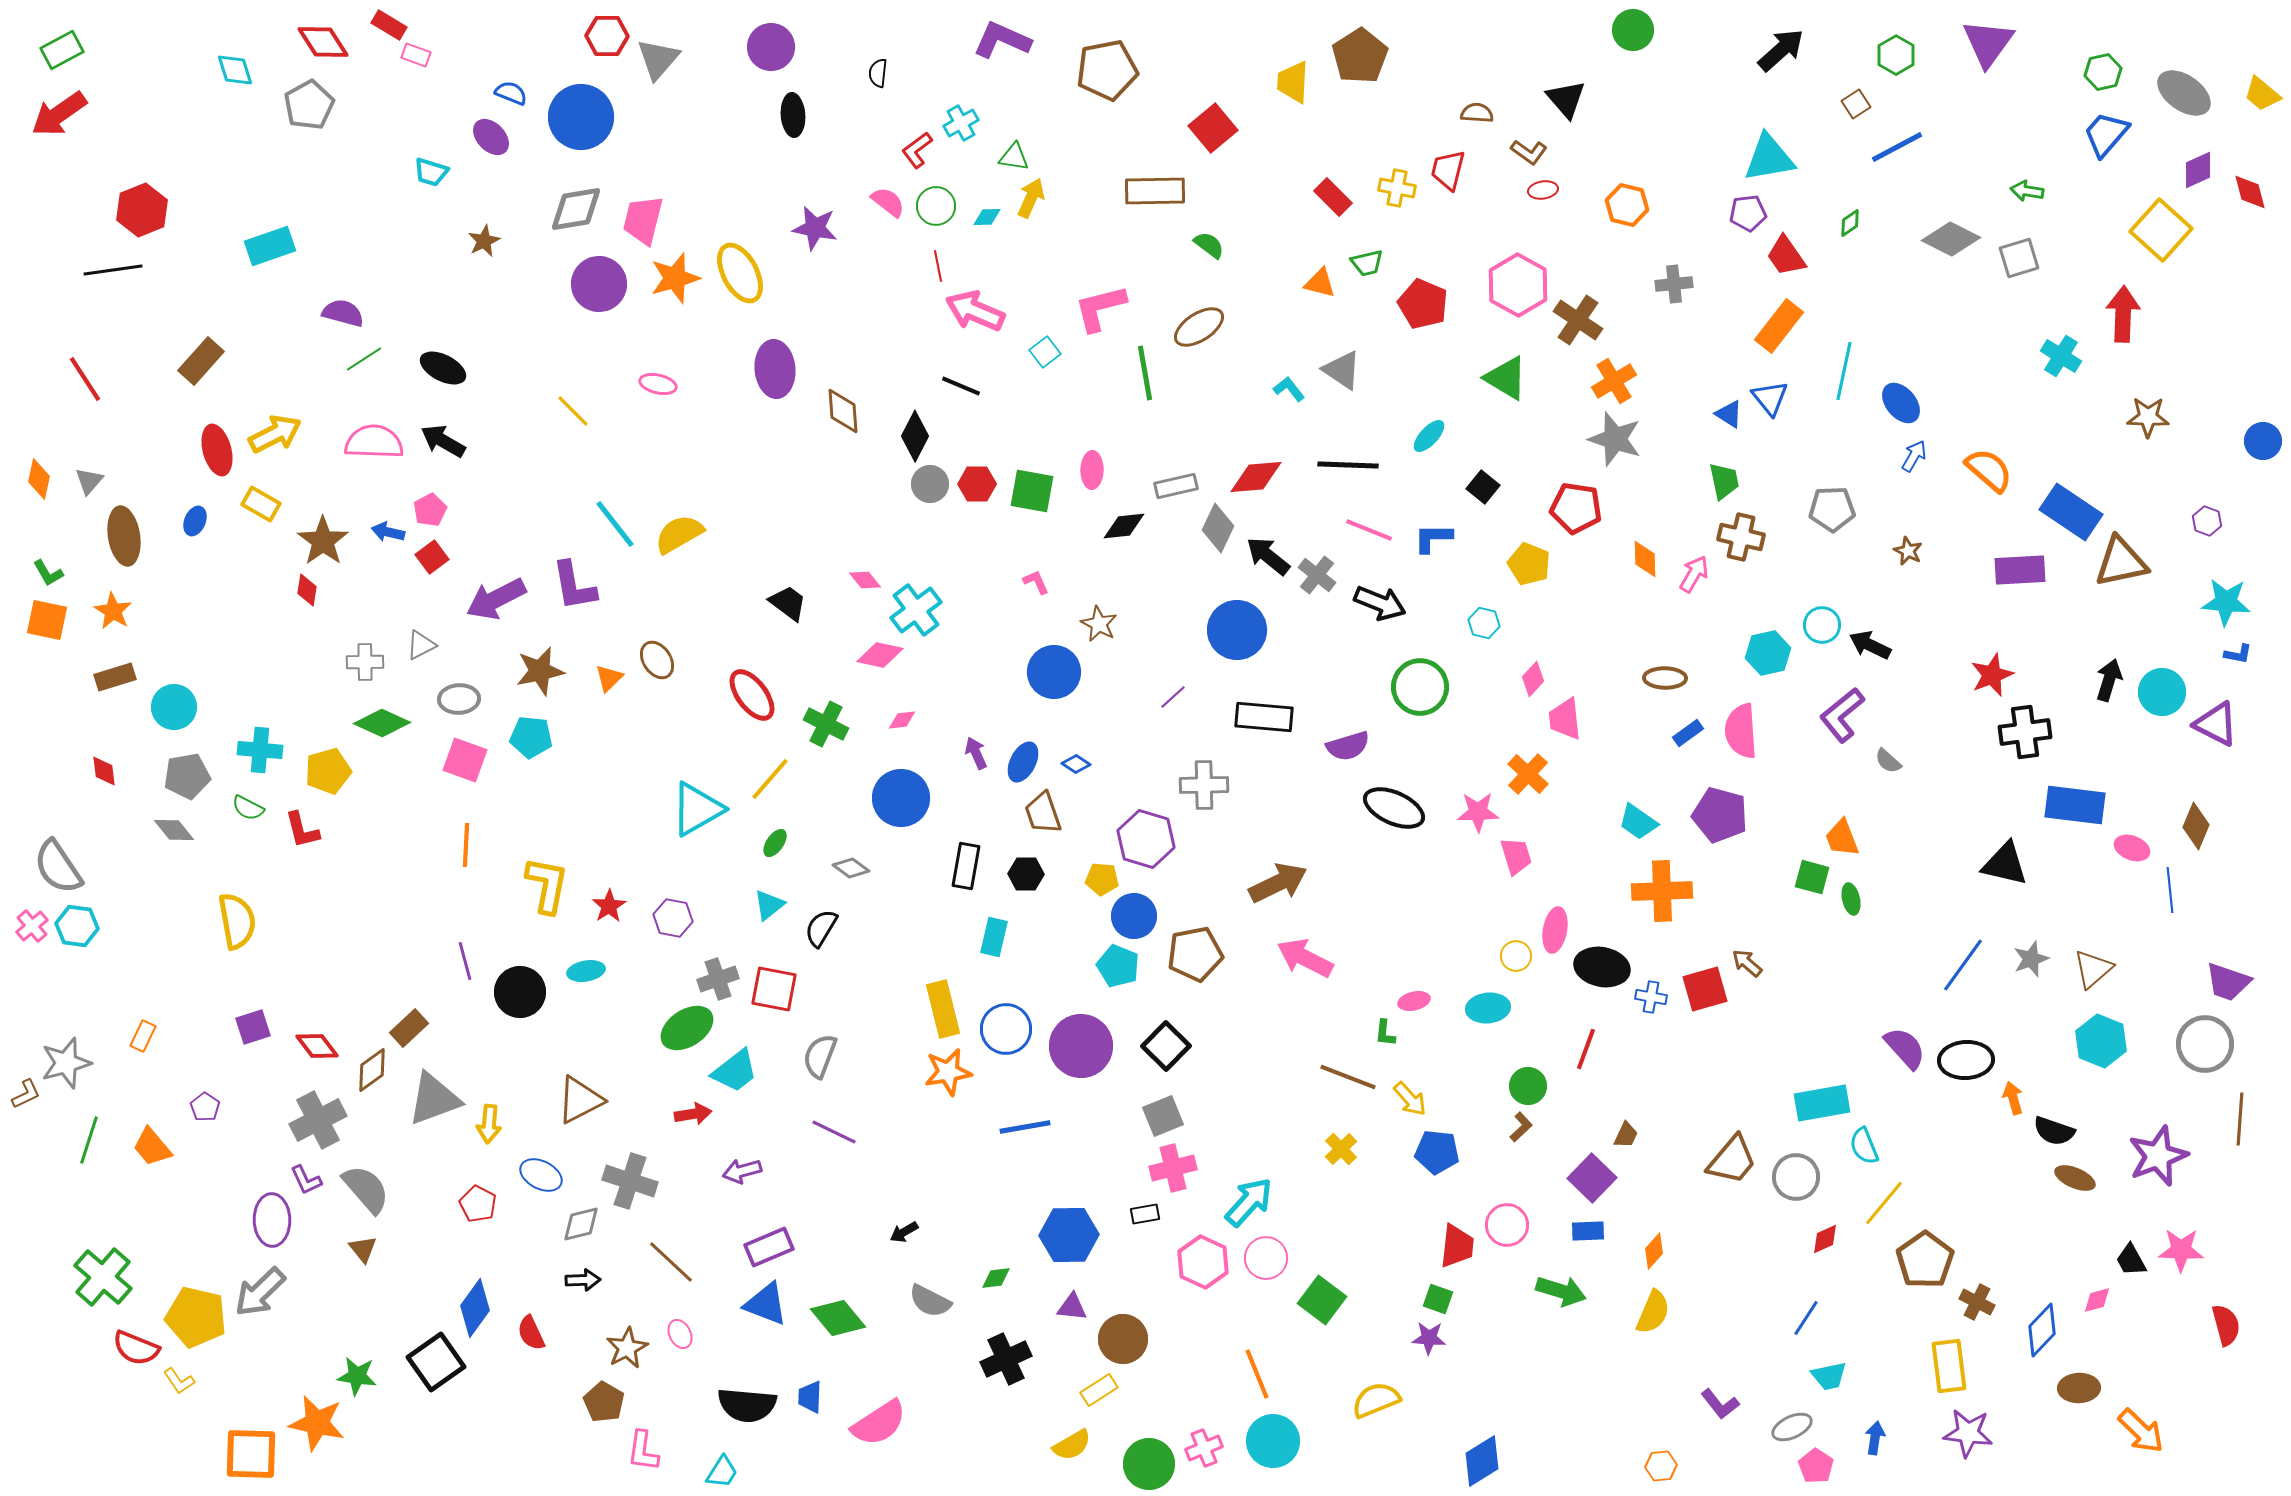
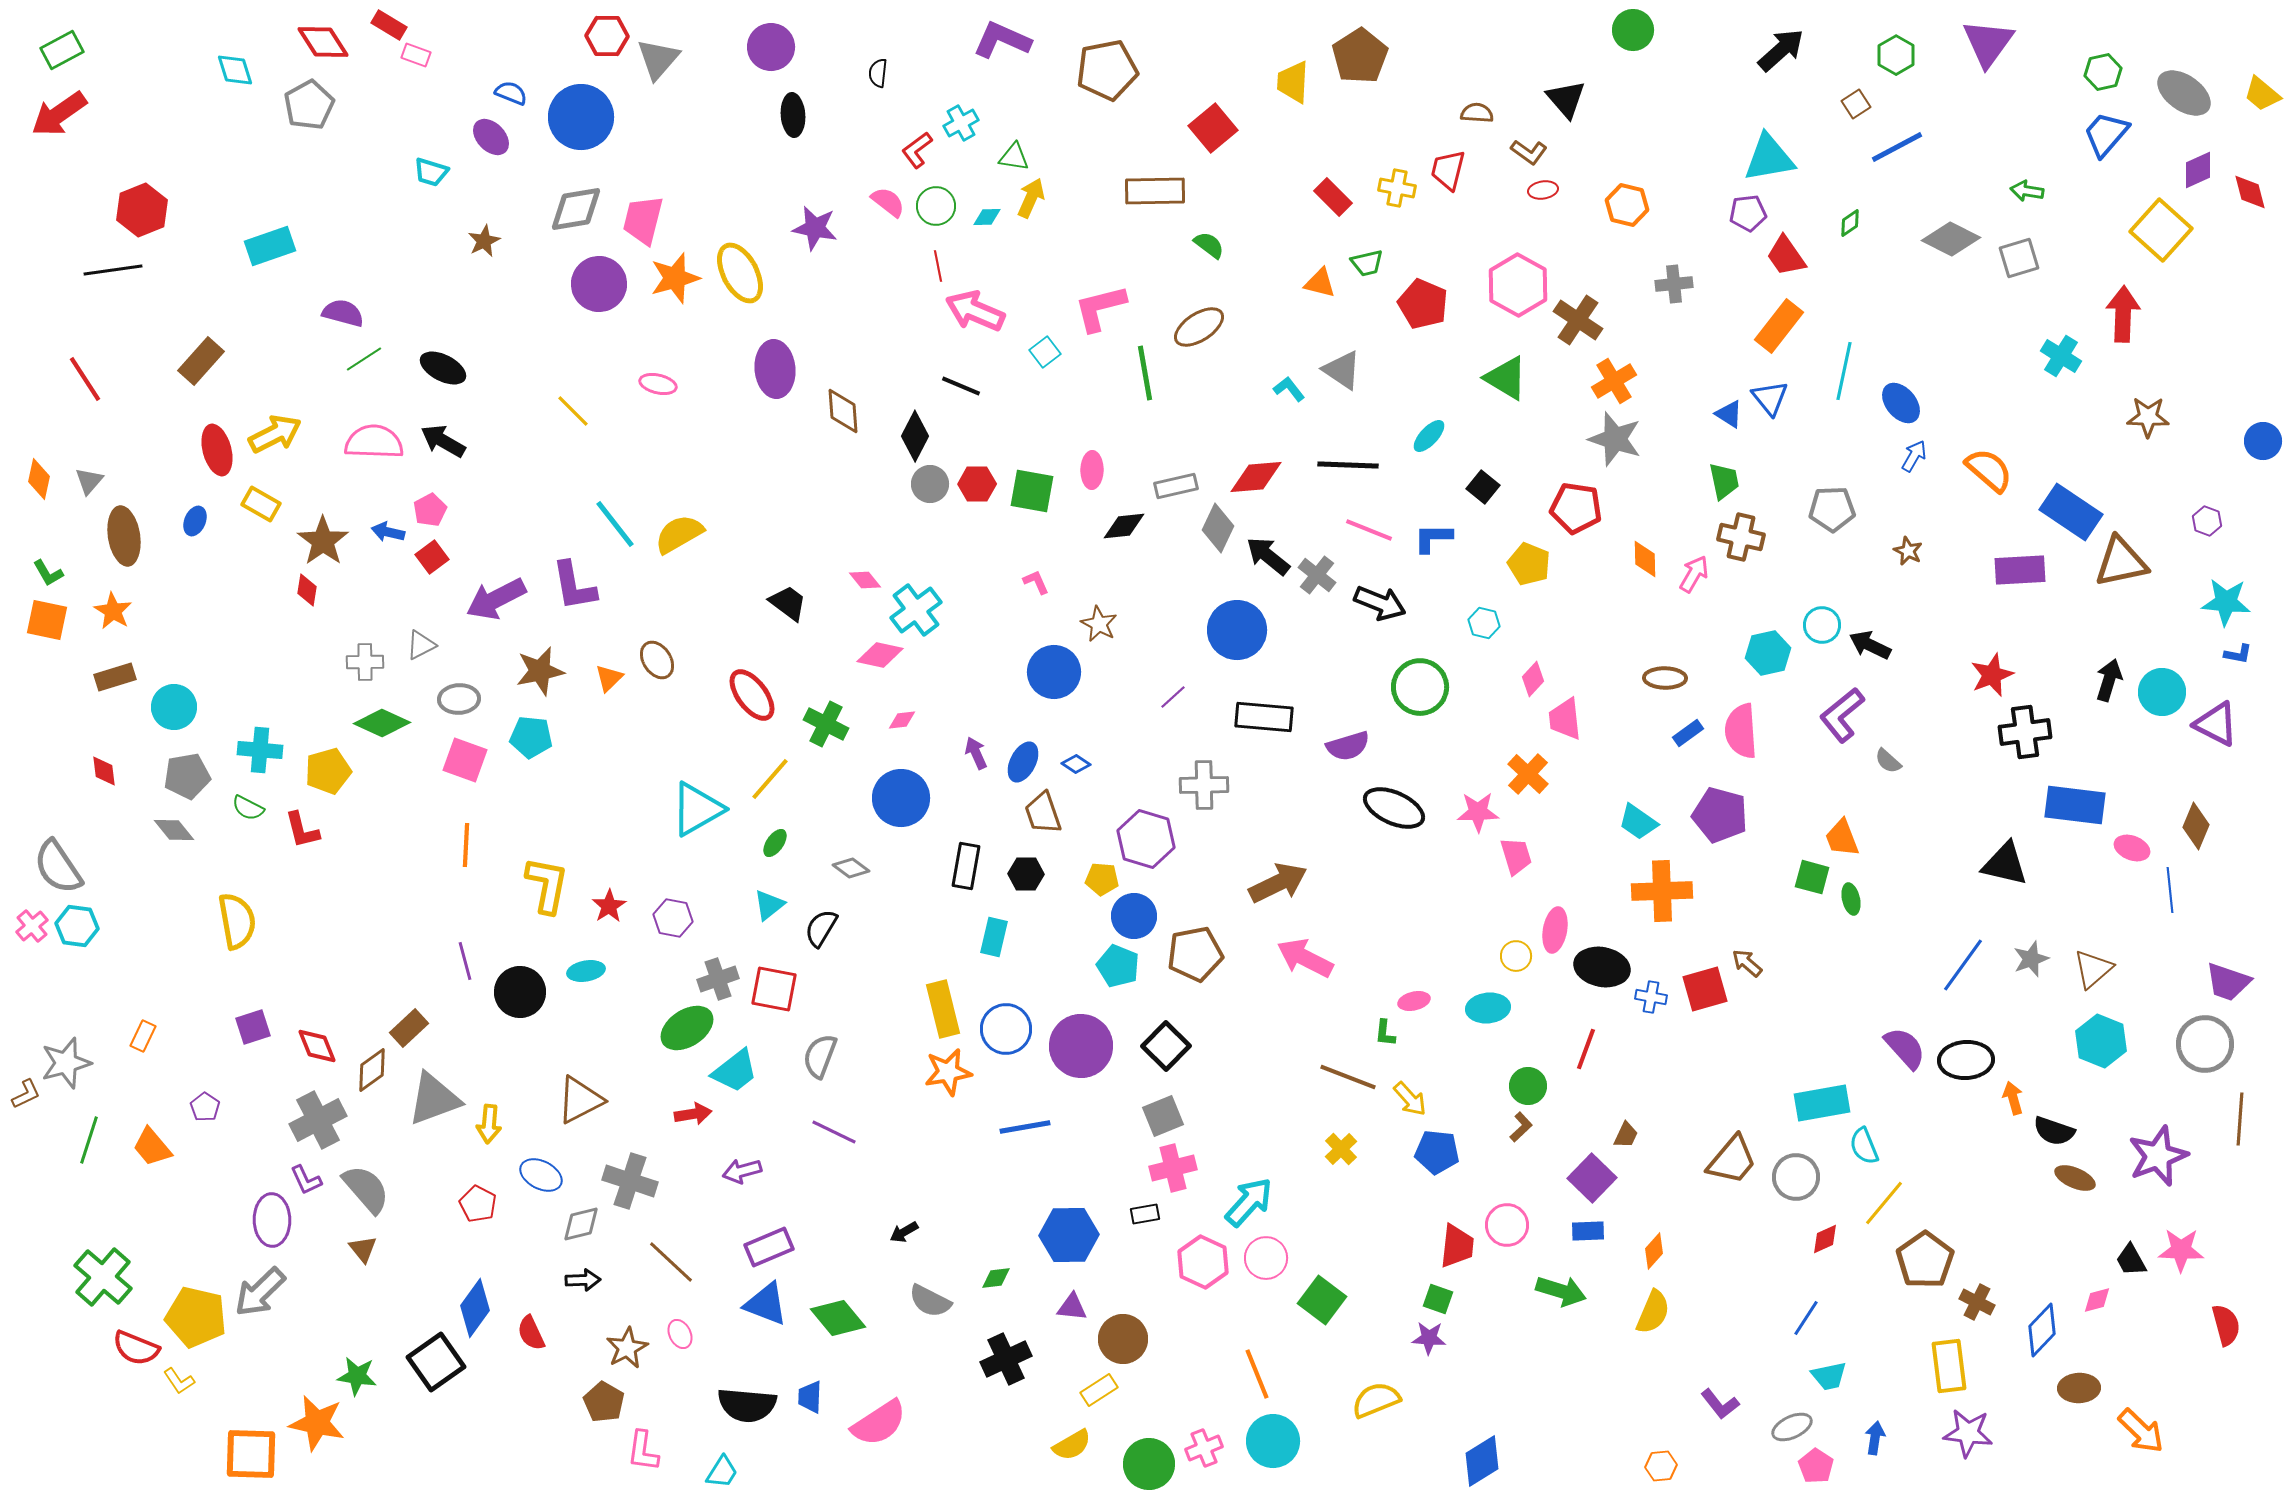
red diamond at (317, 1046): rotated 15 degrees clockwise
